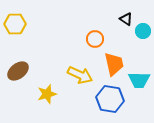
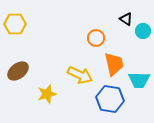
orange circle: moved 1 px right, 1 px up
